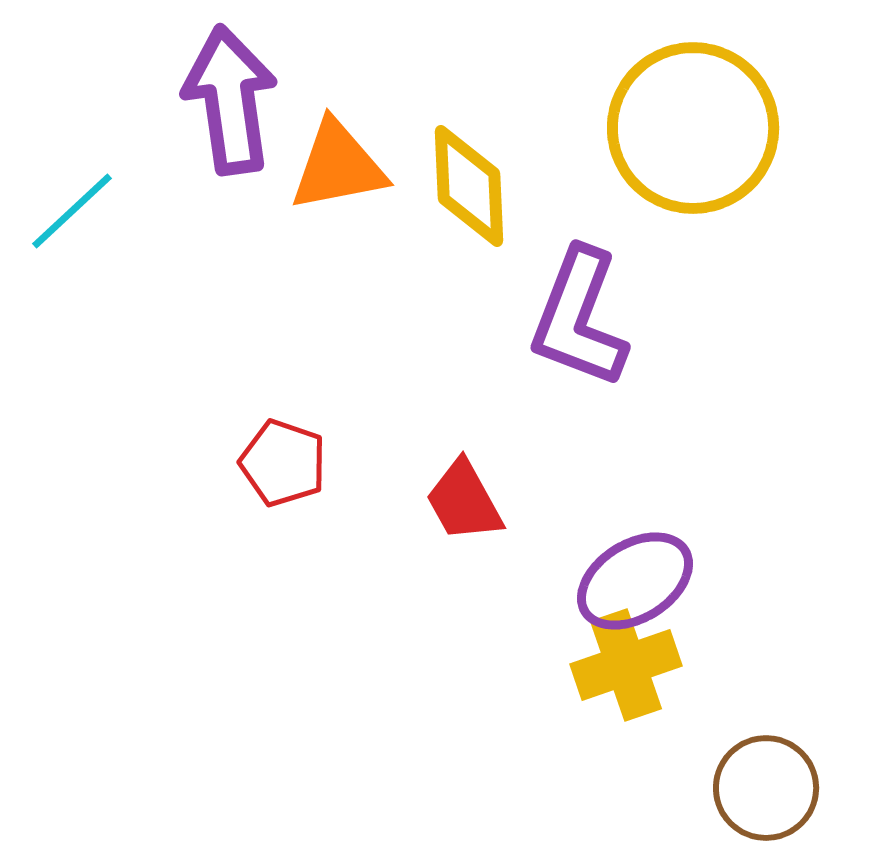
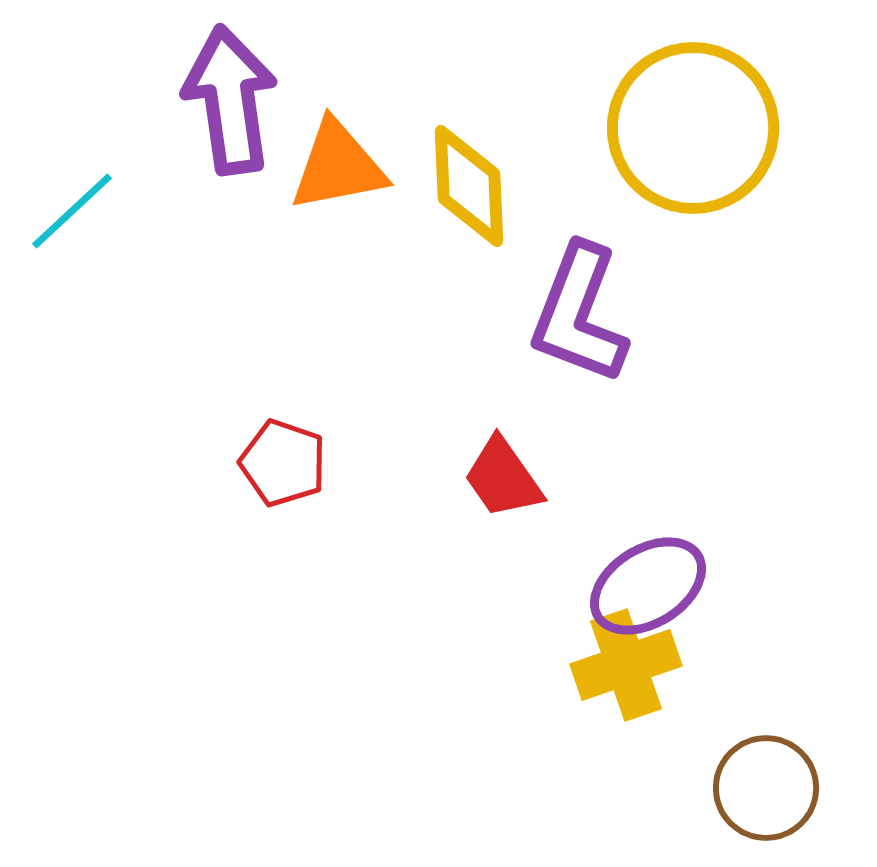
purple L-shape: moved 4 px up
red trapezoid: moved 39 px right, 23 px up; rotated 6 degrees counterclockwise
purple ellipse: moved 13 px right, 5 px down
